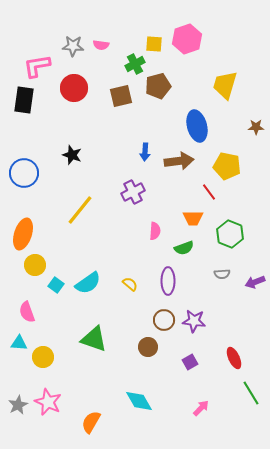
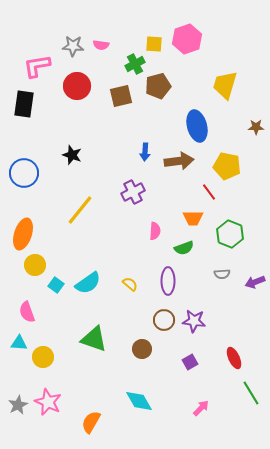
red circle at (74, 88): moved 3 px right, 2 px up
black rectangle at (24, 100): moved 4 px down
brown circle at (148, 347): moved 6 px left, 2 px down
